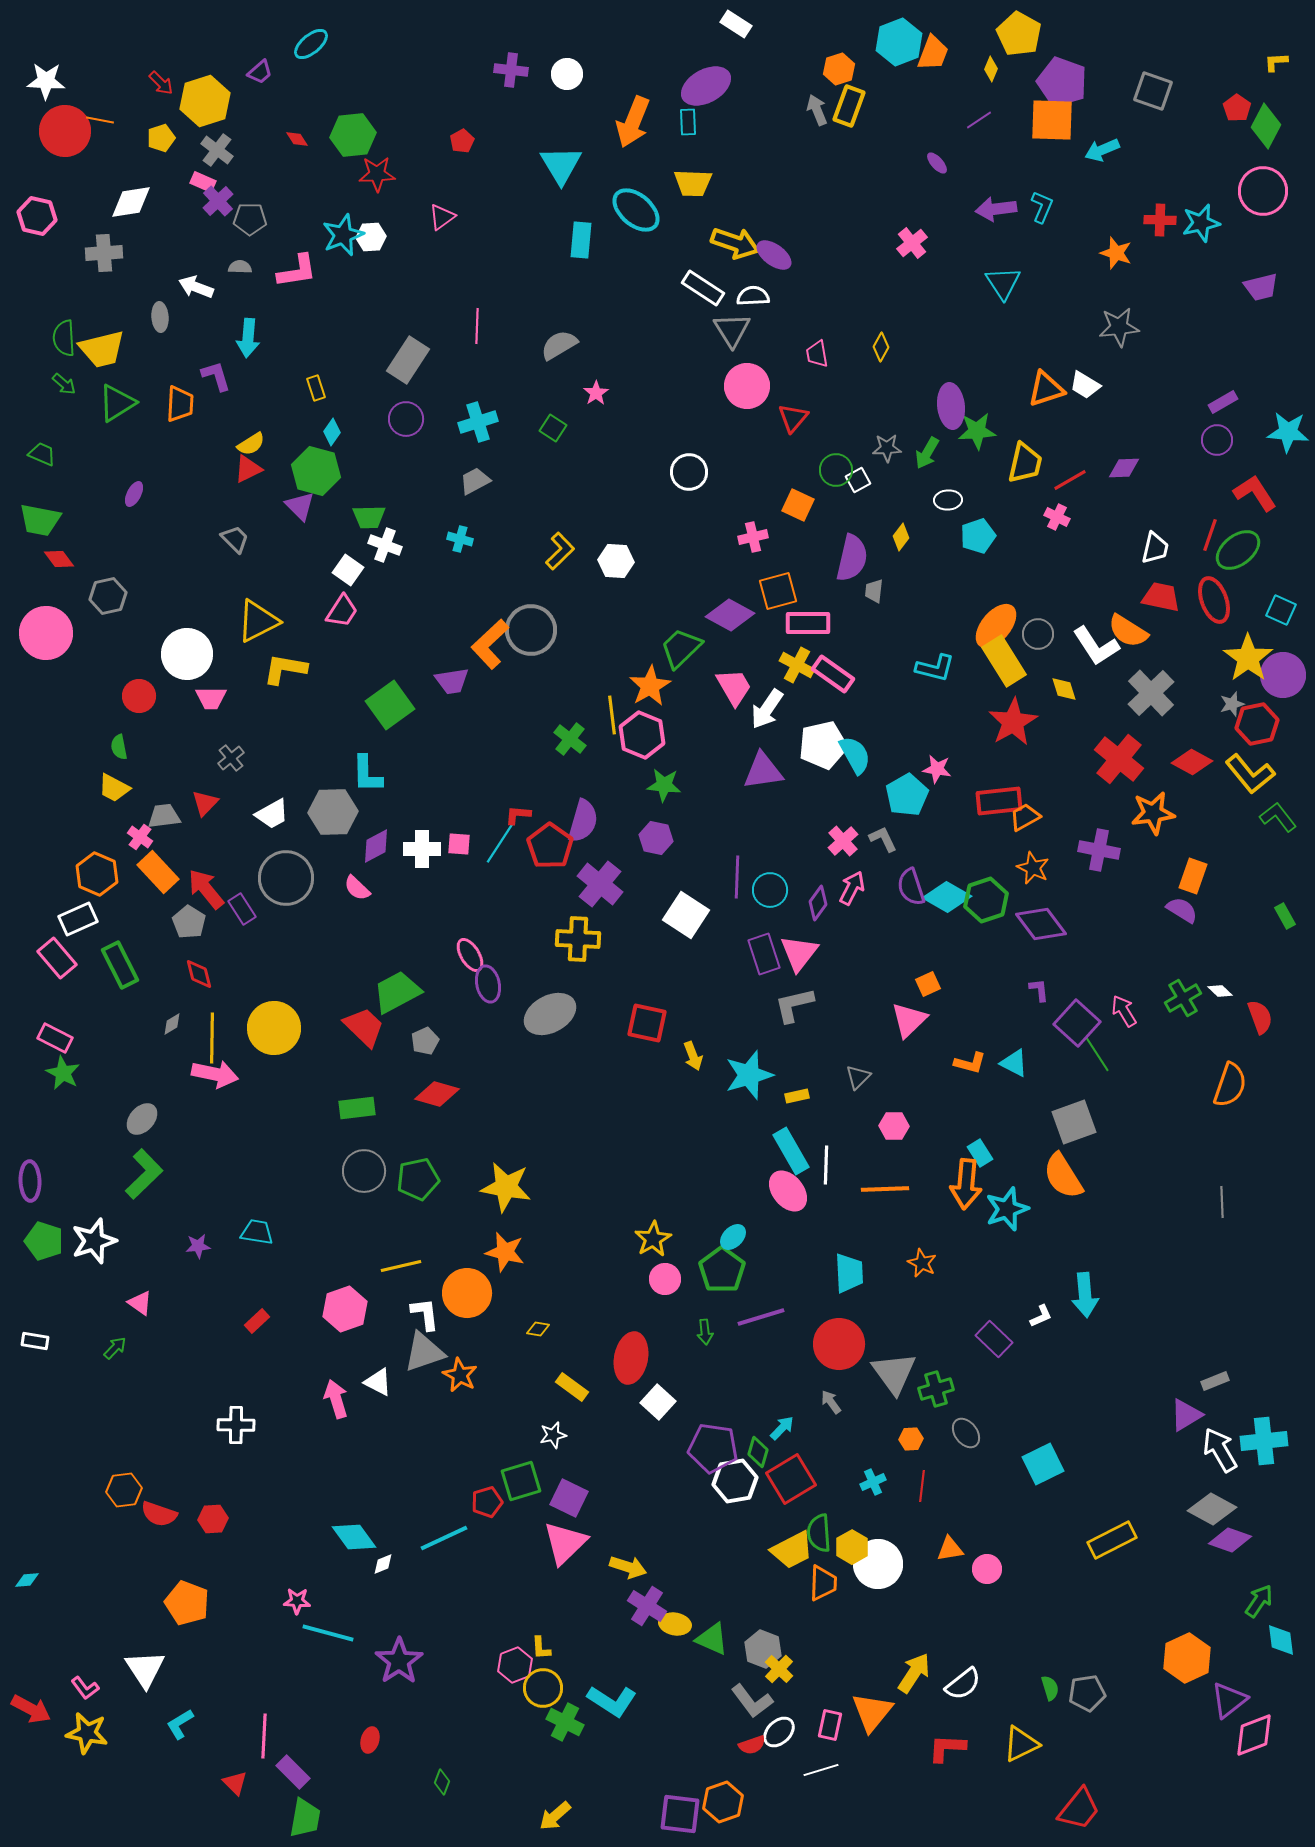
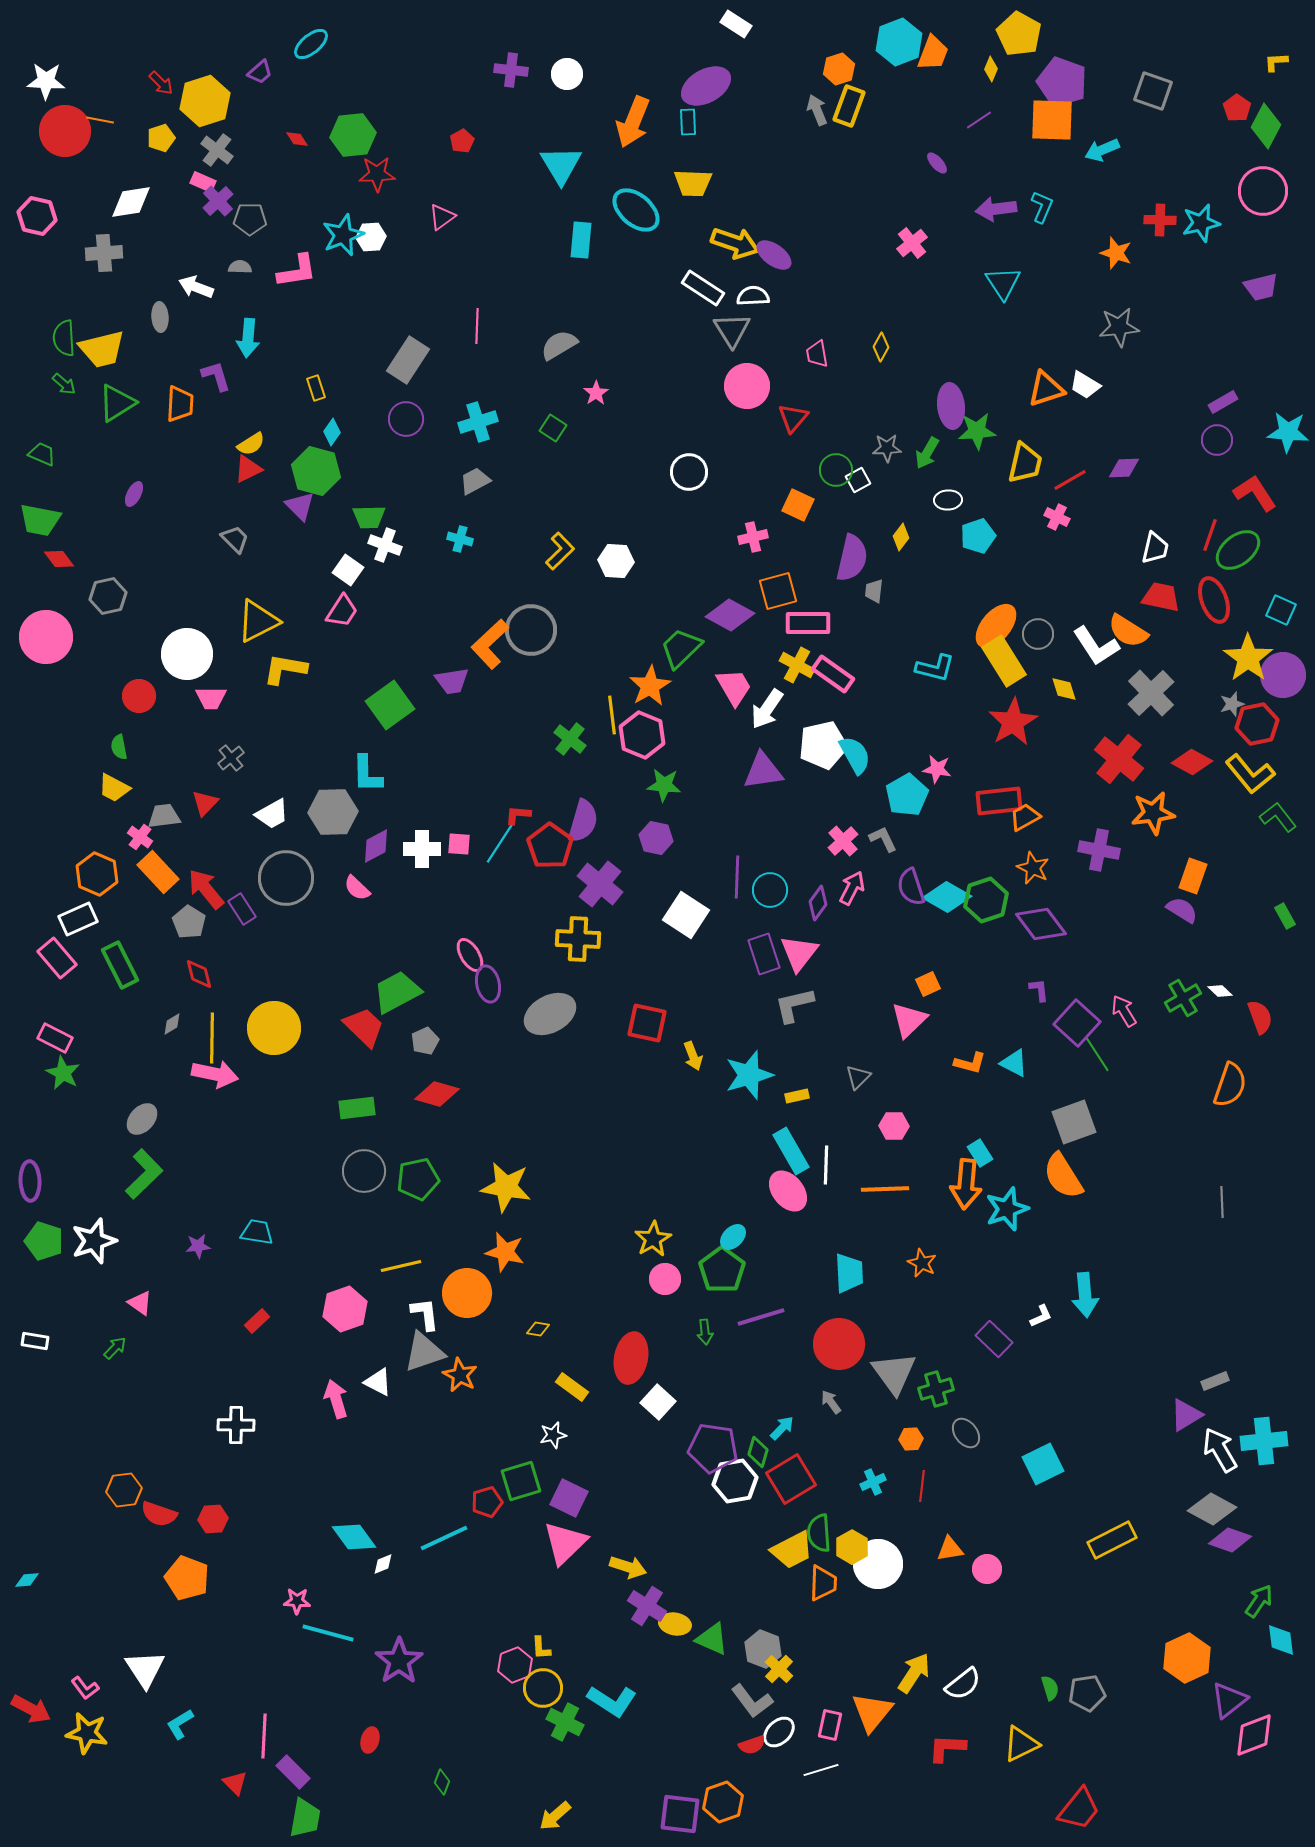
pink circle at (46, 633): moved 4 px down
orange pentagon at (187, 1603): moved 25 px up
